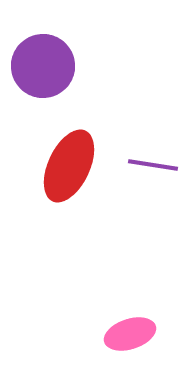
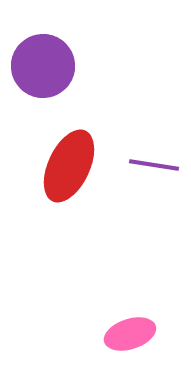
purple line: moved 1 px right
